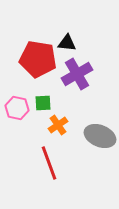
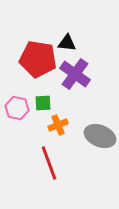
purple cross: moved 2 px left; rotated 24 degrees counterclockwise
orange cross: rotated 12 degrees clockwise
